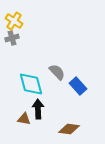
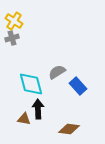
gray semicircle: rotated 78 degrees counterclockwise
